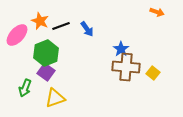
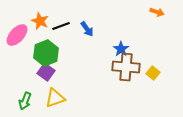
green arrow: moved 13 px down
